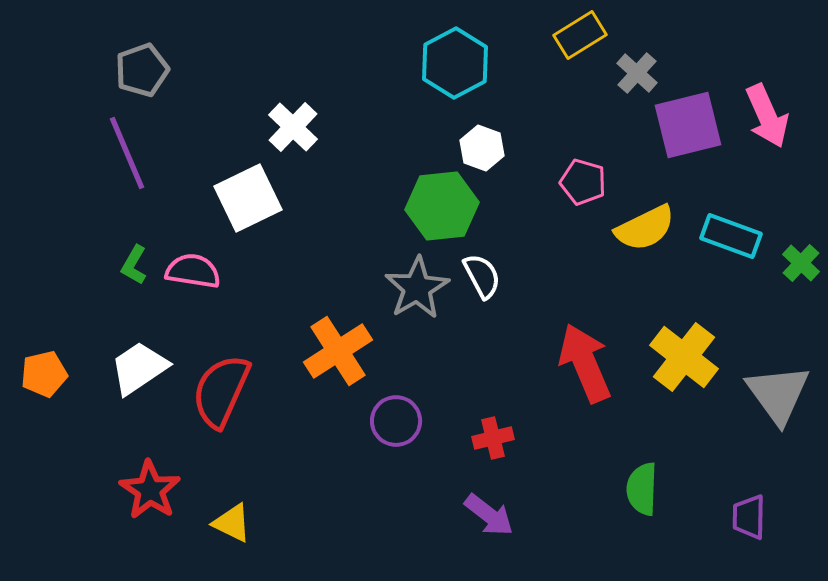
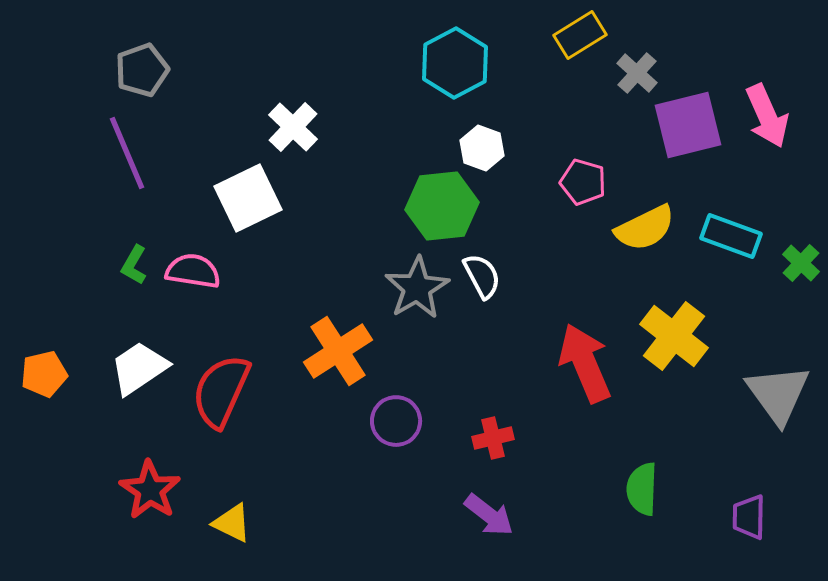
yellow cross: moved 10 px left, 21 px up
